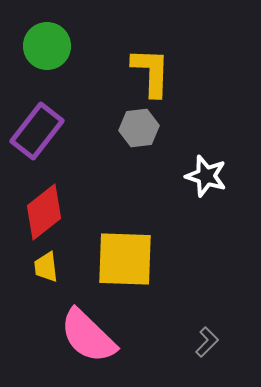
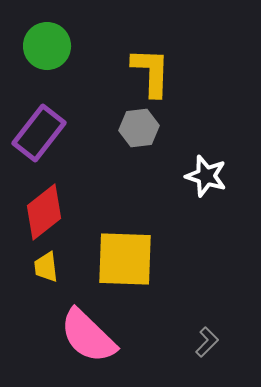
purple rectangle: moved 2 px right, 2 px down
